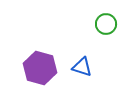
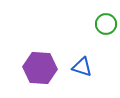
purple hexagon: rotated 12 degrees counterclockwise
